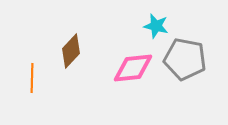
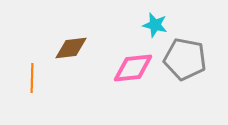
cyan star: moved 1 px left, 1 px up
brown diamond: moved 3 px up; rotated 40 degrees clockwise
